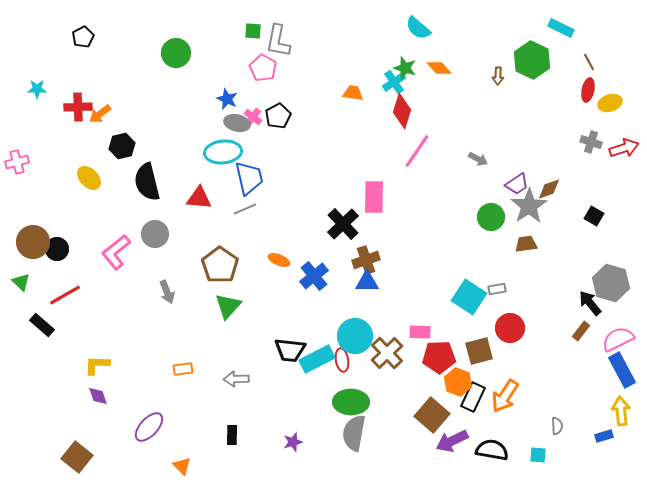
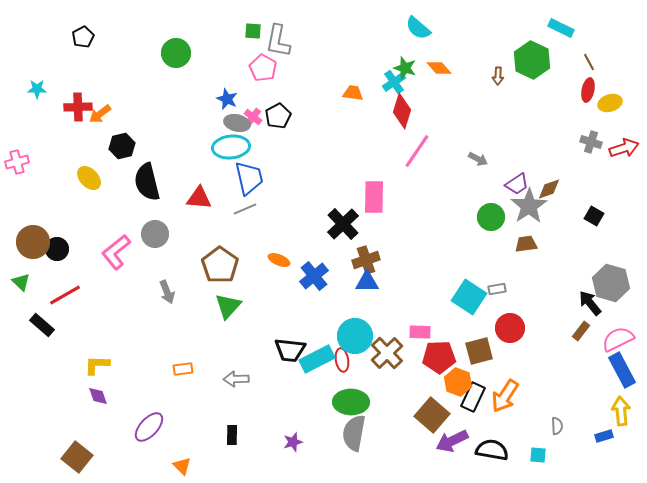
cyan ellipse at (223, 152): moved 8 px right, 5 px up
